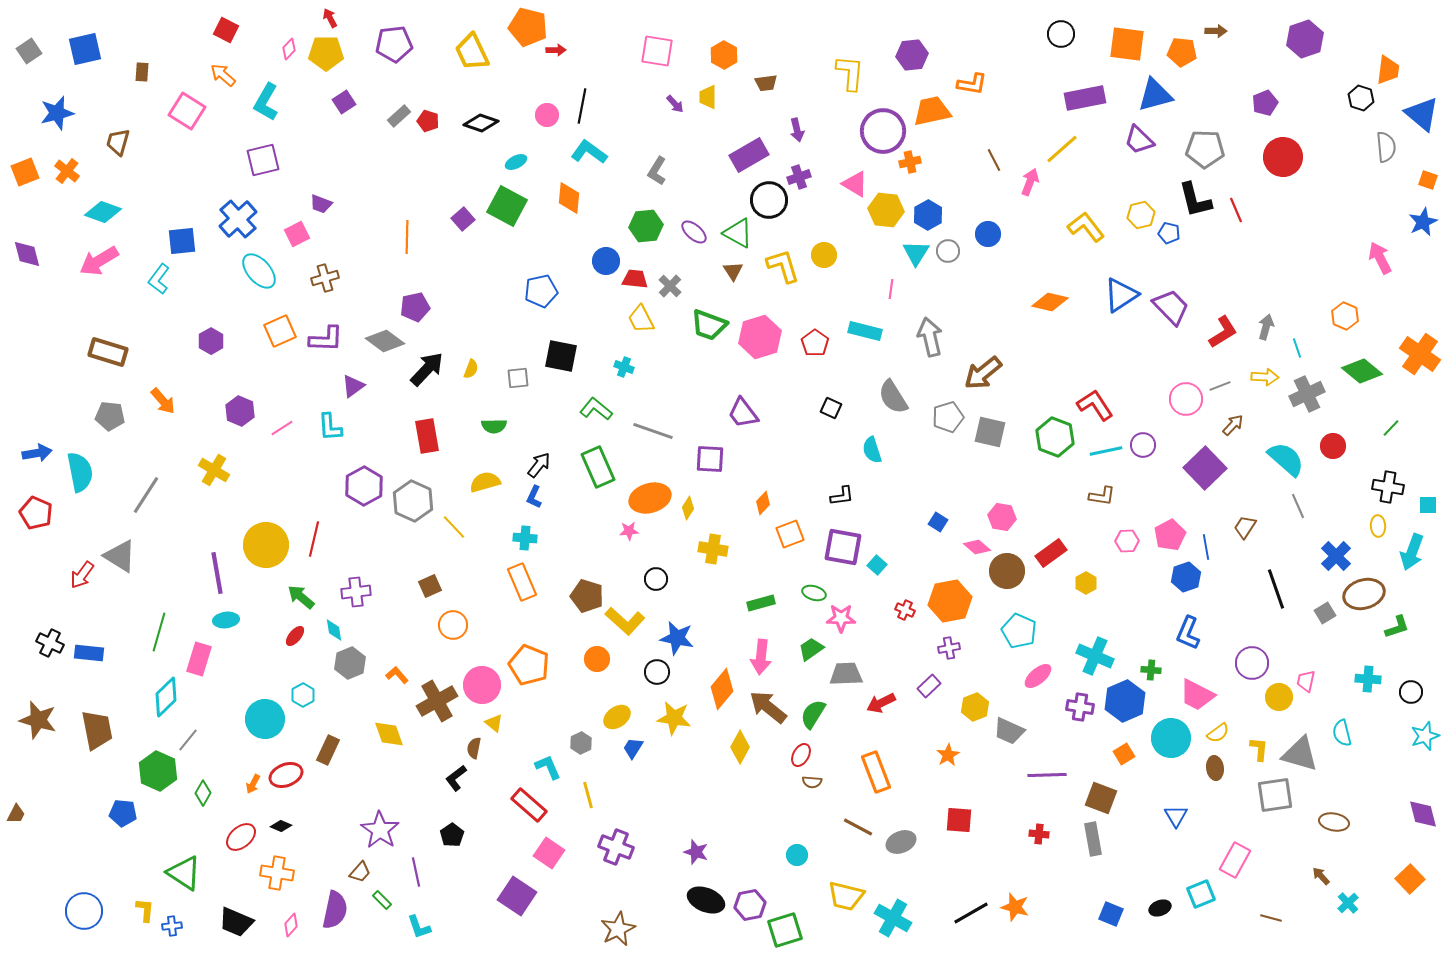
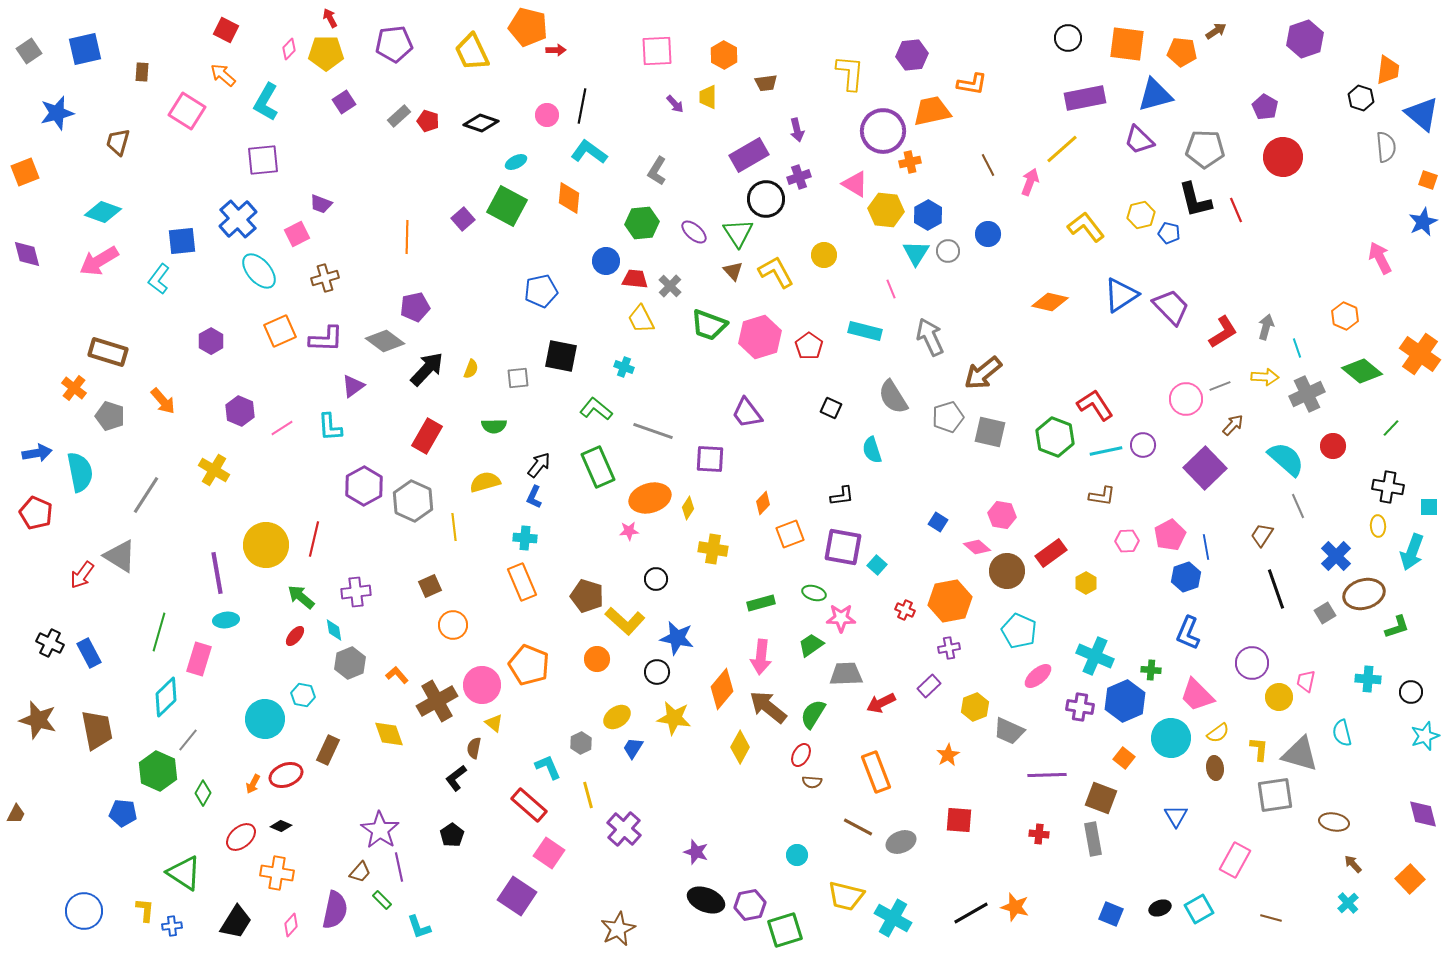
brown arrow at (1216, 31): rotated 35 degrees counterclockwise
black circle at (1061, 34): moved 7 px right, 4 px down
pink square at (657, 51): rotated 12 degrees counterclockwise
purple pentagon at (1265, 103): moved 4 px down; rotated 20 degrees counterclockwise
purple square at (263, 160): rotated 8 degrees clockwise
brown line at (994, 160): moved 6 px left, 5 px down
orange cross at (67, 171): moved 7 px right, 217 px down
black circle at (769, 200): moved 3 px left, 1 px up
green hexagon at (646, 226): moved 4 px left, 3 px up
green triangle at (738, 233): rotated 28 degrees clockwise
yellow L-shape at (783, 266): moved 7 px left, 6 px down; rotated 12 degrees counterclockwise
brown triangle at (733, 271): rotated 10 degrees counterclockwise
pink line at (891, 289): rotated 30 degrees counterclockwise
gray arrow at (930, 337): rotated 12 degrees counterclockwise
red pentagon at (815, 343): moved 6 px left, 3 px down
purple trapezoid at (743, 413): moved 4 px right
gray pentagon at (110, 416): rotated 12 degrees clockwise
red rectangle at (427, 436): rotated 40 degrees clockwise
cyan square at (1428, 505): moved 1 px right, 2 px down
pink hexagon at (1002, 517): moved 2 px up
yellow line at (454, 527): rotated 36 degrees clockwise
brown trapezoid at (1245, 527): moved 17 px right, 8 px down
green trapezoid at (811, 649): moved 4 px up
blue rectangle at (89, 653): rotated 56 degrees clockwise
cyan hexagon at (303, 695): rotated 20 degrees counterclockwise
pink trapezoid at (1197, 695): rotated 18 degrees clockwise
orange square at (1124, 754): moved 4 px down; rotated 20 degrees counterclockwise
purple cross at (616, 847): moved 8 px right, 18 px up; rotated 20 degrees clockwise
purple line at (416, 872): moved 17 px left, 5 px up
brown arrow at (1321, 876): moved 32 px right, 12 px up
cyan square at (1201, 894): moved 2 px left, 15 px down; rotated 8 degrees counterclockwise
black trapezoid at (236, 922): rotated 81 degrees counterclockwise
